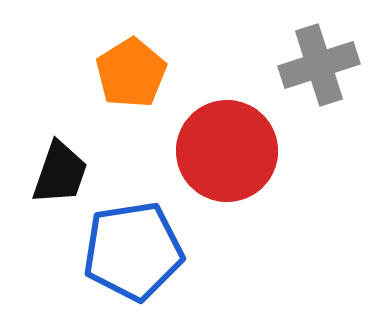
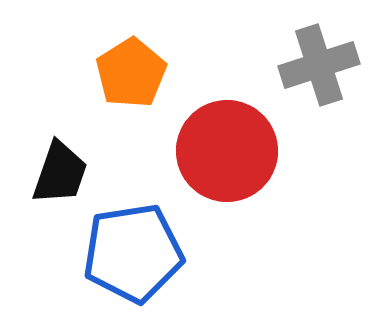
blue pentagon: moved 2 px down
